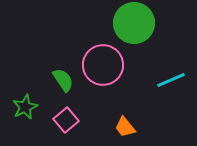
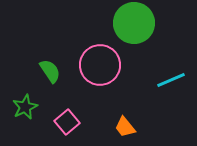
pink circle: moved 3 px left
green semicircle: moved 13 px left, 9 px up
pink square: moved 1 px right, 2 px down
